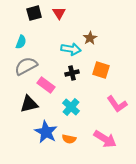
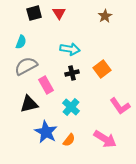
brown star: moved 15 px right, 22 px up
cyan arrow: moved 1 px left
orange square: moved 1 px right, 1 px up; rotated 36 degrees clockwise
pink rectangle: rotated 24 degrees clockwise
pink L-shape: moved 3 px right, 2 px down
orange semicircle: moved 1 px down; rotated 64 degrees counterclockwise
